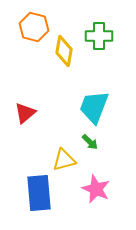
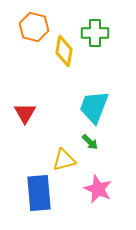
green cross: moved 4 px left, 3 px up
red triangle: rotated 20 degrees counterclockwise
pink star: moved 2 px right
